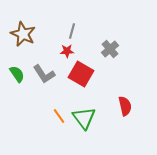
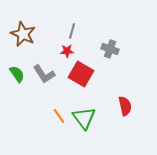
gray cross: rotated 30 degrees counterclockwise
